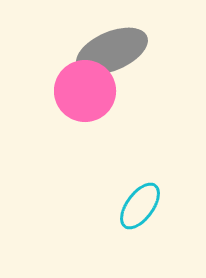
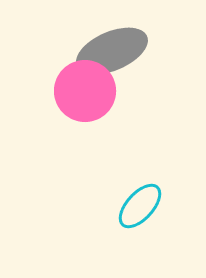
cyan ellipse: rotated 6 degrees clockwise
